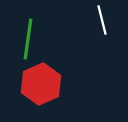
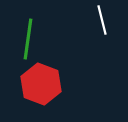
red hexagon: rotated 15 degrees counterclockwise
